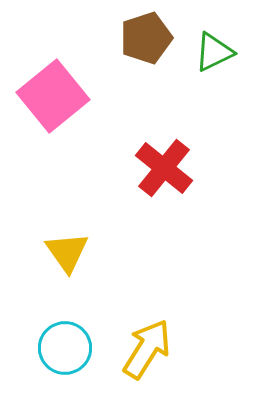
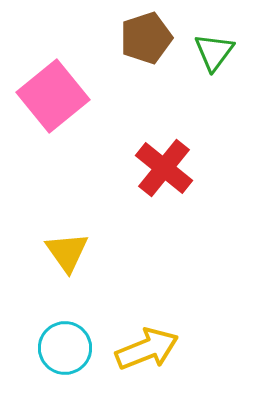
green triangle: rotated 27 degrees counterclockwise
yellow arrow: rotated 36 degrees clockwise
